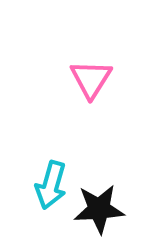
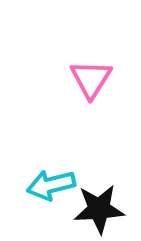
cyan arrow: rotated 60 degrees clockwise
